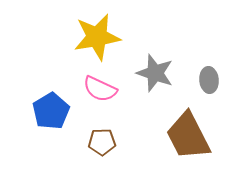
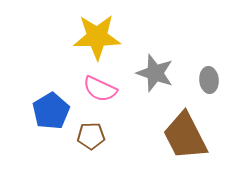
yellow star: rotated 9 degrees clockwise
brown trapezoid: moved 3 px left
brown pentagon: moved 11 px left, 6 px up
